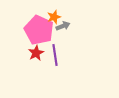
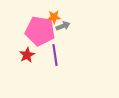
orange star: rotated 16 degrees clockwise
pink pentagon: moved 1 px right, 1 px down; rotated 16 degrees counterclockwise
red star: moved 9 px left, 2 px down
